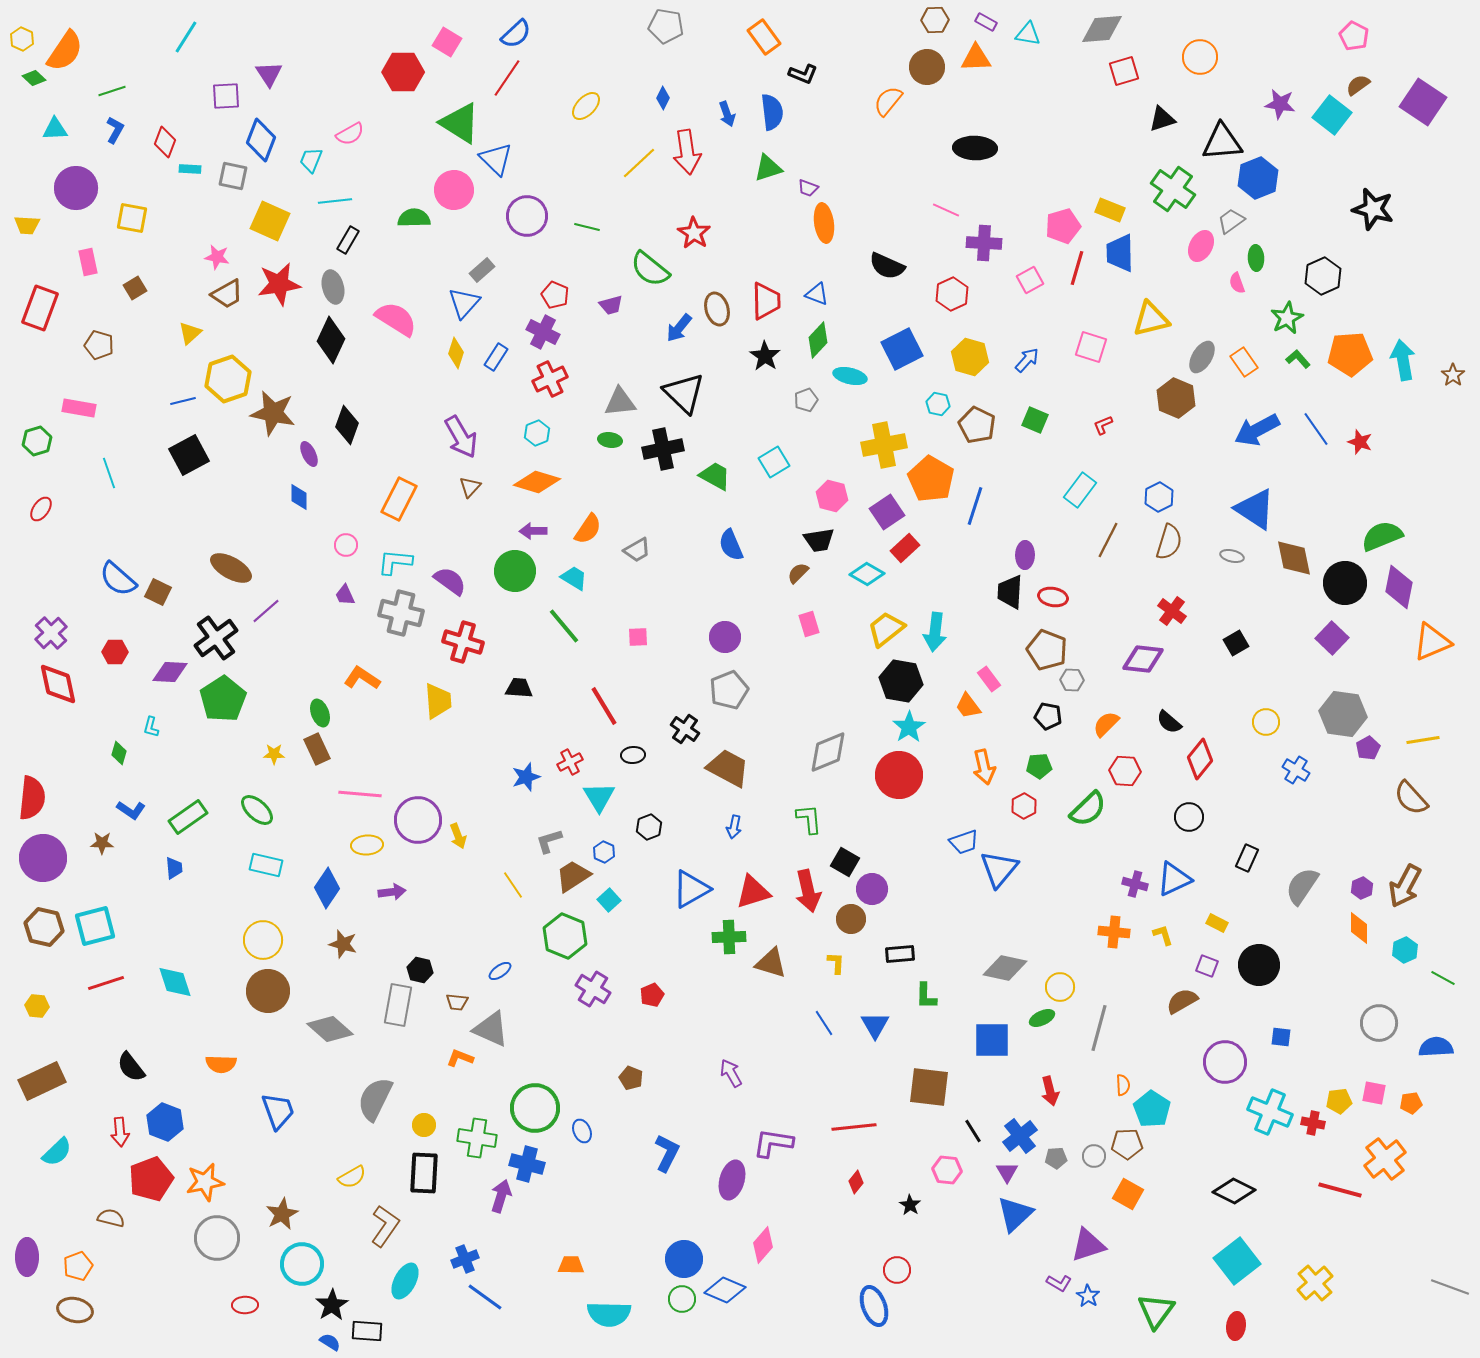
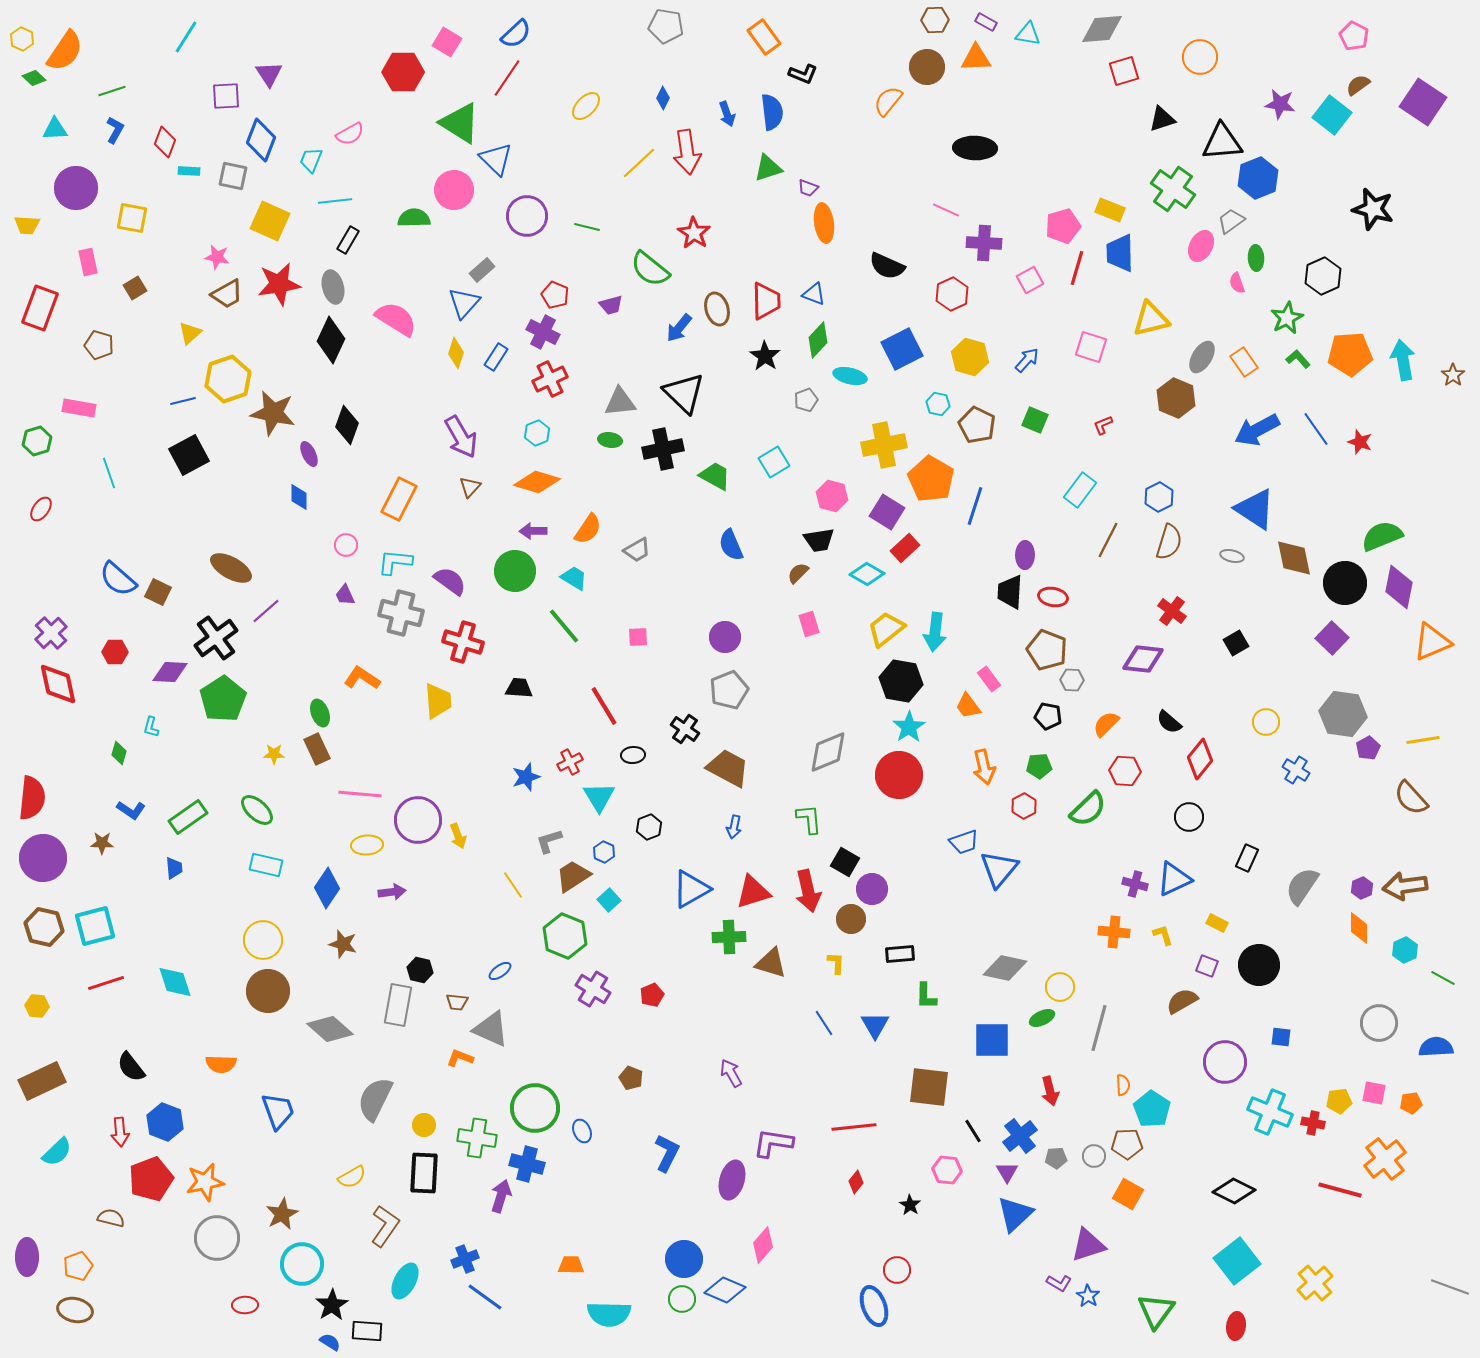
cyan rectangle at (190, 169): moved 1 px left, 2 px down
blue triangle at (817, 294): moved 3 px left
purple square at (887, 512): rotated 24 degrees counterclockwise
brown arrow at (1405, 886): rotated 54 degrees clockwise
